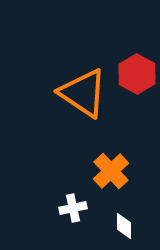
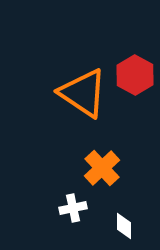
red hexagon: moved 2 px left, 1 px down
orange cross: moved 9 px left, 3 px up
